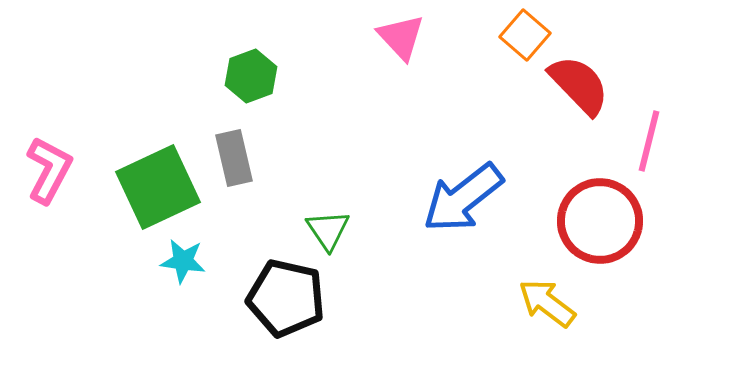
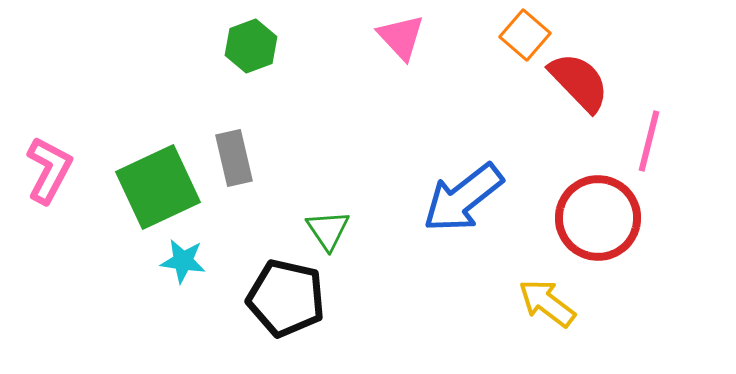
green hexagon: moved 30 px up
red semicircle: moved 3 px up
red circle: moved 2 px left, 3 px up
